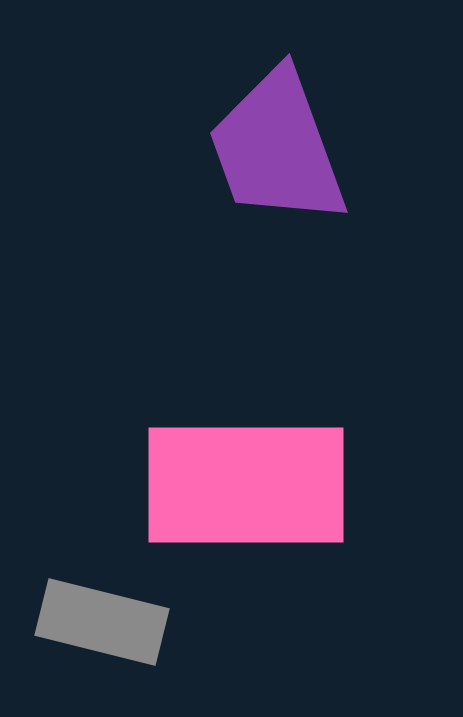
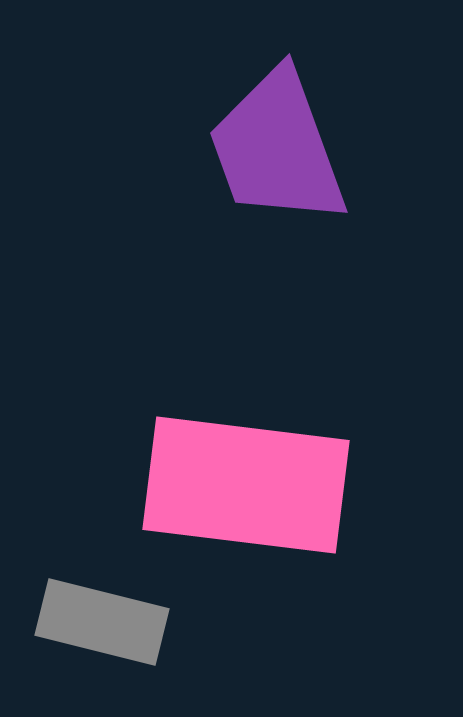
pink rectangle: rotated 7 degrees clockwise
